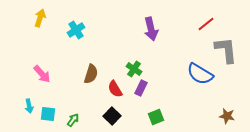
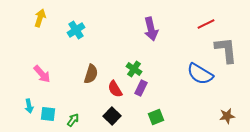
red line: rotated 12 degrees clockwise
brown star: rotated 21 degrees counterclockwise
